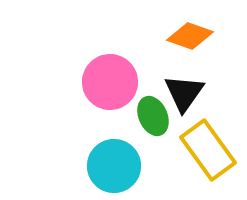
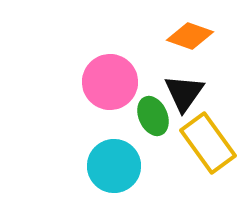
yellow rectangle: moved 7 px up
